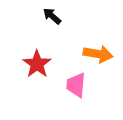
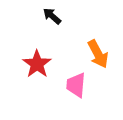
orange arrow: rotated 52 degrees clockwise
